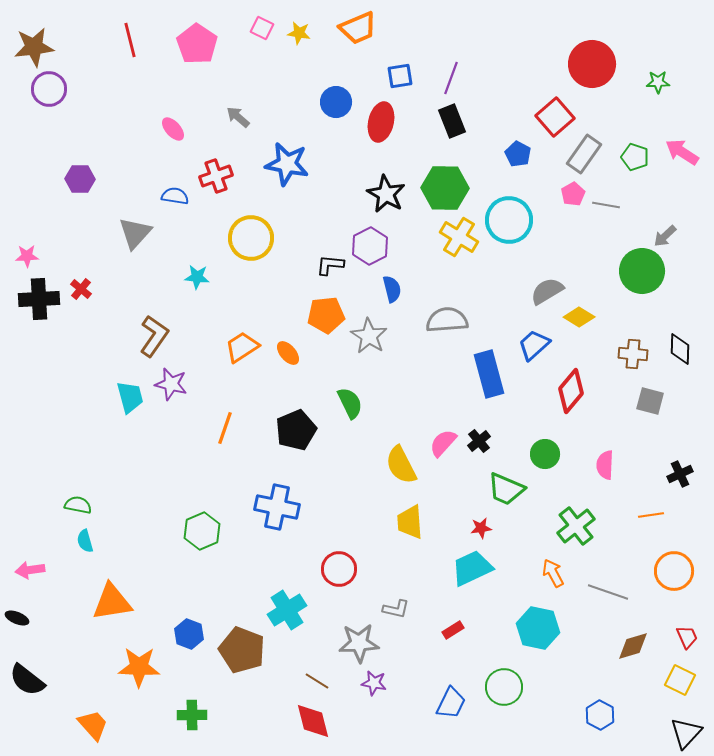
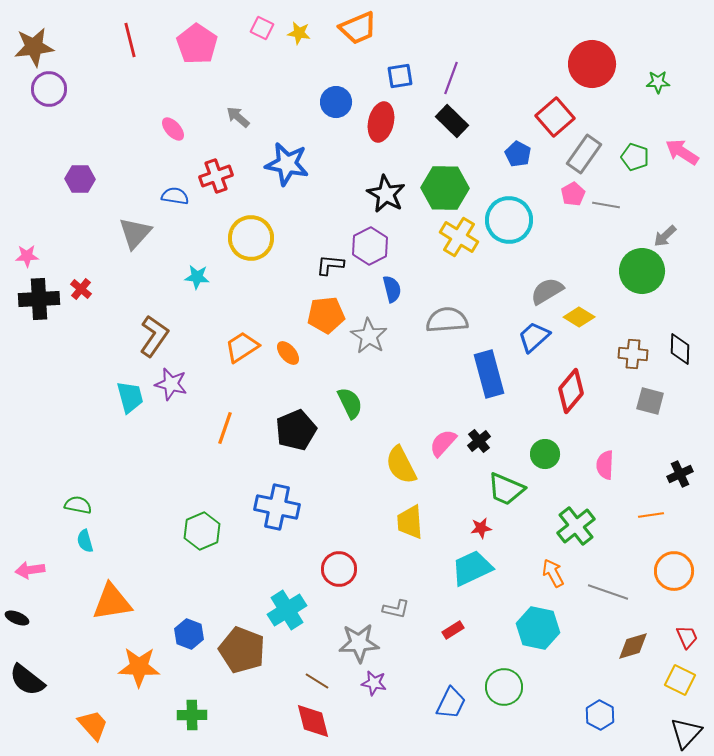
black rectangle at (452, 121): rotated 24 degrees counterclockwise
blue trapezoid at (534, 345): moved 8 px up
